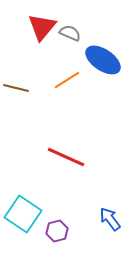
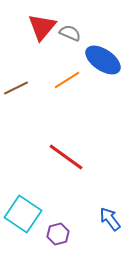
brown line: rotated 40 degrees counterclockwise
red line: rotated 12 degrees clockwise
purple hexagon: moved 1 px right, 3 px down
